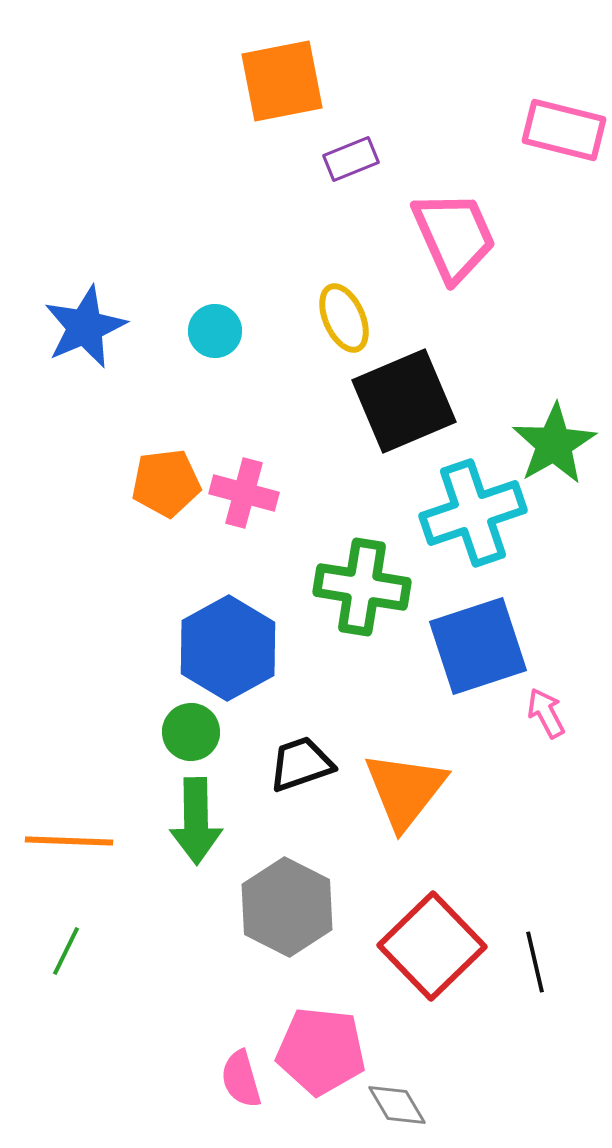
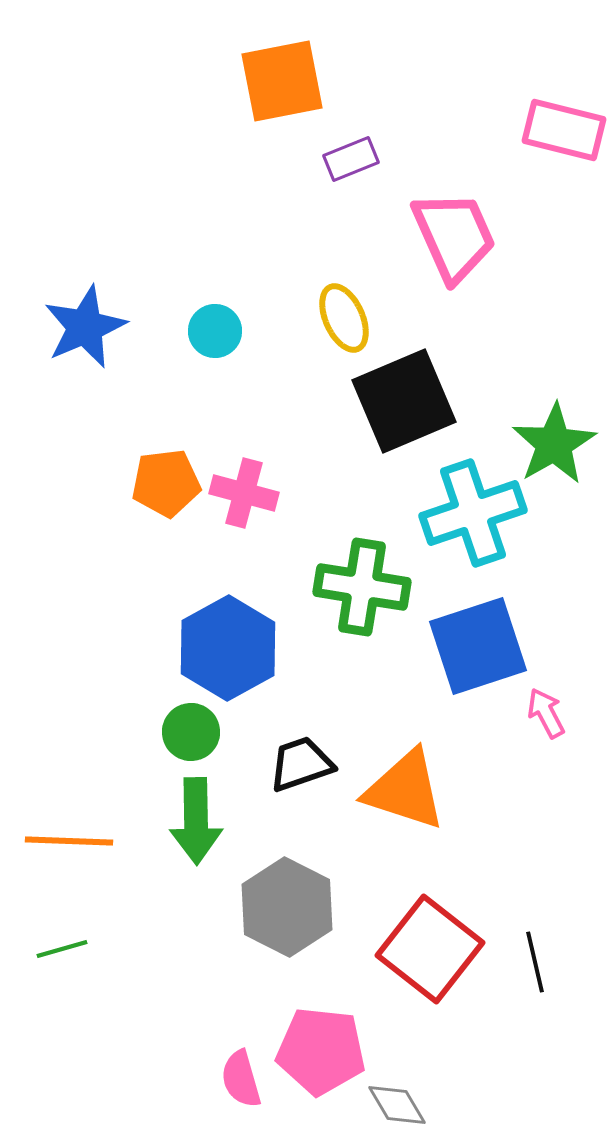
orange triangle: rotated 50 degrees counterclockwise
red square: moved 2 px left, 3 px down; rotated 8 degrees counterclockwise
green line: moved 4 px left, 2 px up; rotated 48 degrees clockwise
